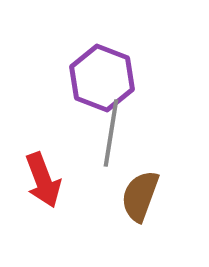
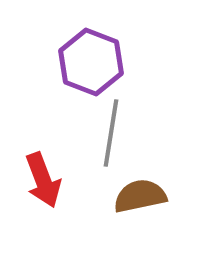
purple hexagon: moved 11 px left, 16 px up
brown semicircle: rotated 58 degrees clockwise
